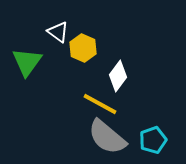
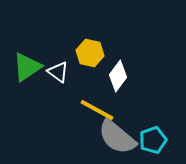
white triangle: moved 40 px down
yellow hexagon: moved 7 px right, 5 px down; rotated 12 degrees counterclockwise
green triangle: moved 5 px down; rotated 20 degrees clockwise
yellow line: moved 3 px left, 6 px down
gray semicircle: moved 10 px right
